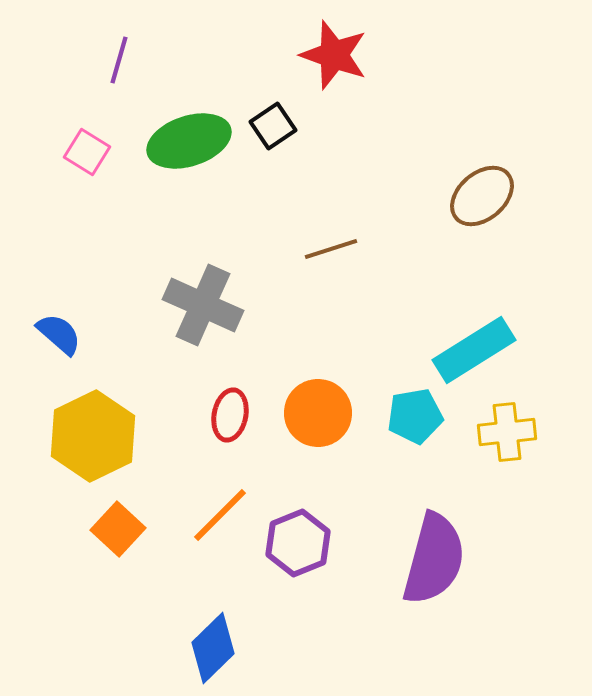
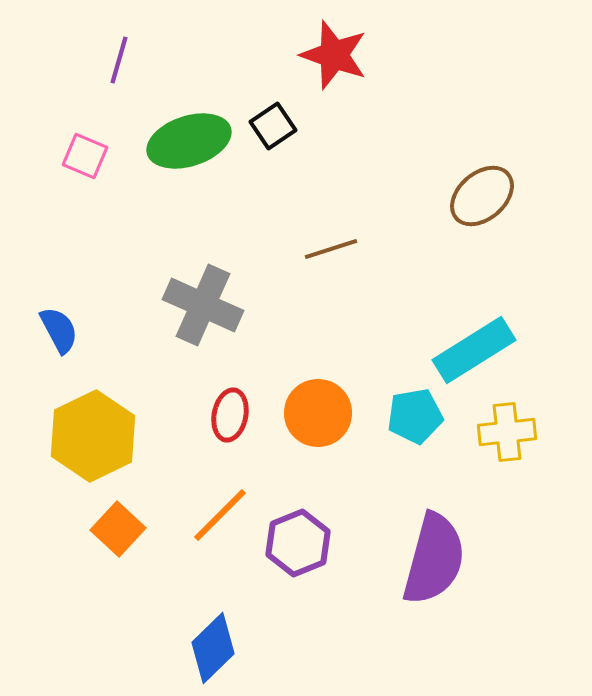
pink square: moved 2 px left, 4 px down; rotated 9 degrees counterclockwise
blue semicircle: moved 4 px up; rotated 21 degrees clockwise
